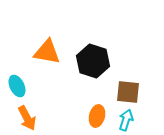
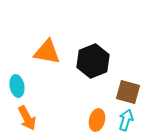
black hexagon: rotated 20 degrees clockwise
cyan ellipse: rotated 15 degrees clockwise
brown square: rotated 10 degrees clockwise
orange ellipse: moved 4 px down
